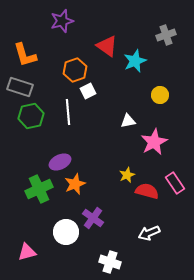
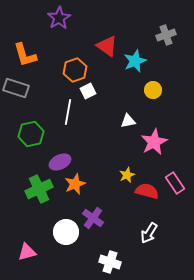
purple star: moved 3 px left, 3 px up; rotated 15 degrees counterclockwise
gray rectangle: moved 4 px left, 1 px down
yellow circle: moved 7 px left, 5 px up
white line: rotated 15 degrees clockwise
green hexagon: moved 18 px down
white arrow: rotated 35 degrees counterclockwise
